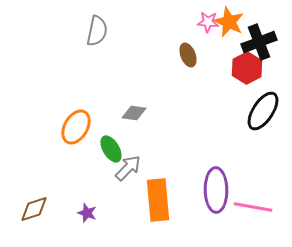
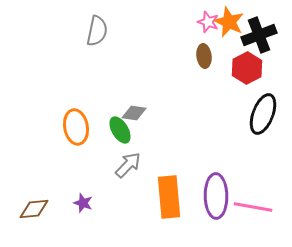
pink star: rotated 15 degrees clockwise
black cross: moved 7 px up
brown ellipse: moved 16 px right, 1 px down; rotated 15 degrees clockwise
black ellipse: moved 3 px down; rotated 12 degrees counterclockwise
orange ellipse: rotated 40 degrees counterclockwise
green ellipse: moved 9 px right, 19 px up
gray arrow: moved 3 px up
purple ellipse: moved 6 px down
orange rectangle: moved 11 px right, 3 px up
brown diamond: rotated 12 degrees clockwise
purple star: moved 4 px left, 10 px up
